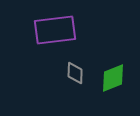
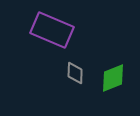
purple rectangle: moved 3 px left; rotated 30 degrees clockwise
